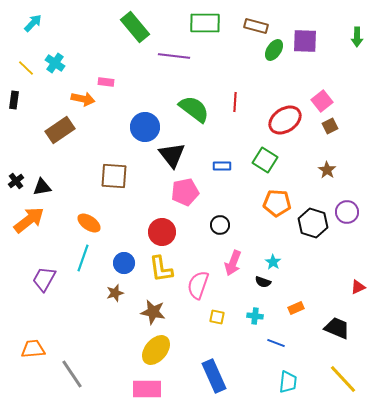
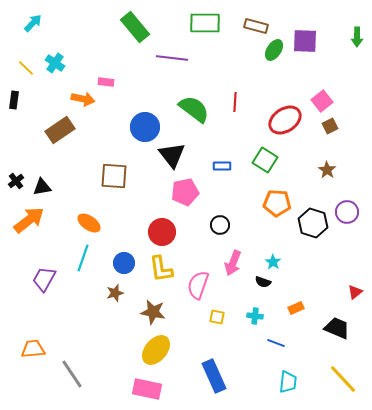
purple line at (174, 56): moved 2 px left, 2 px down
red triangle at (358, 287): moved 3 px left, 5 px down; rotated 14 degrees counterclockwise
pink rectangle at (147, 389): rotated 12 degrees clockwise
